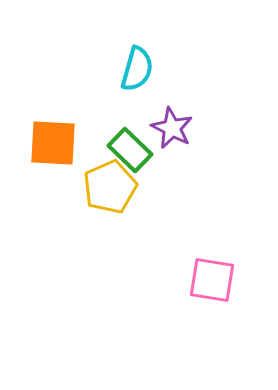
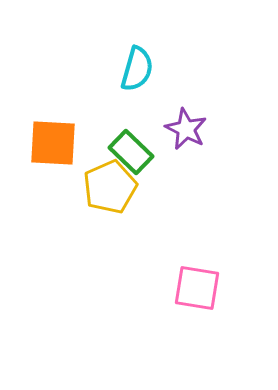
purple star: moved 14 px right, 1 px down
green rectangle: moved 1 px right, 2 px down
pink square: moved 15 px left, 8 px down
